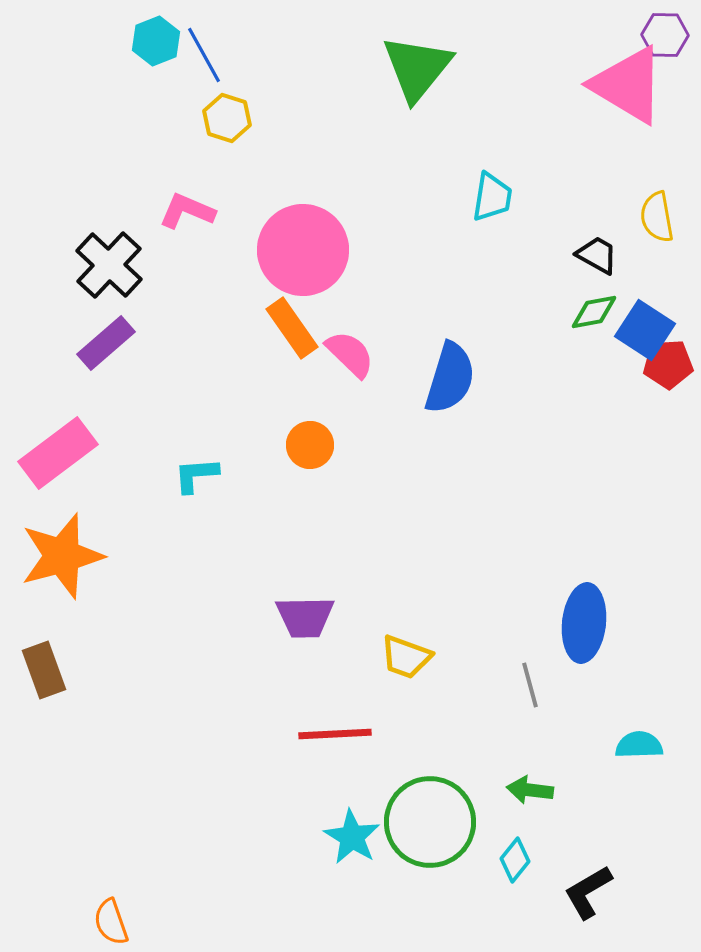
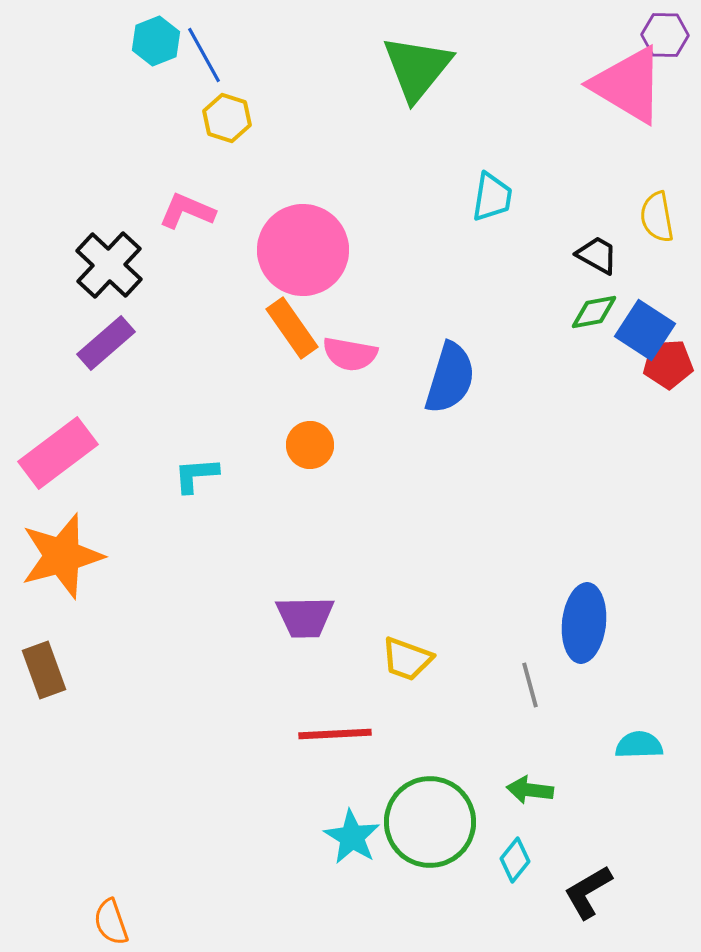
pink semicircle: rotated 146 degrees clockwise
yellow trapezoid: moved 1 px right, 2 px down
